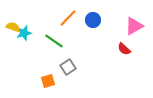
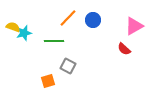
green line: rotated 36 degrees counterclockwise
gray square: moved 1 px up; rotated 28 degrees counterclockwise
